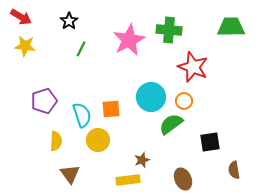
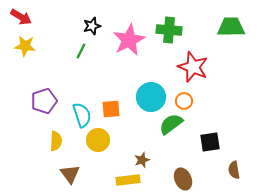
black star: moved 23 px right, 5 px down; rotated 18 degrees clockwise
green line: moved 2 px down
